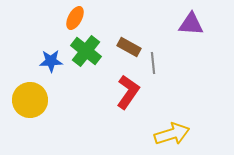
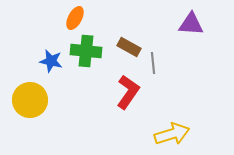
green cross: rotated 32 degrees counterclockwise
blue star: rotated 15 degrees clockwise
